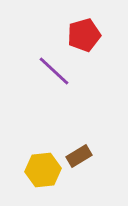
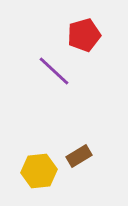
yellow hexagon: moved 4 px left, 1 px down
